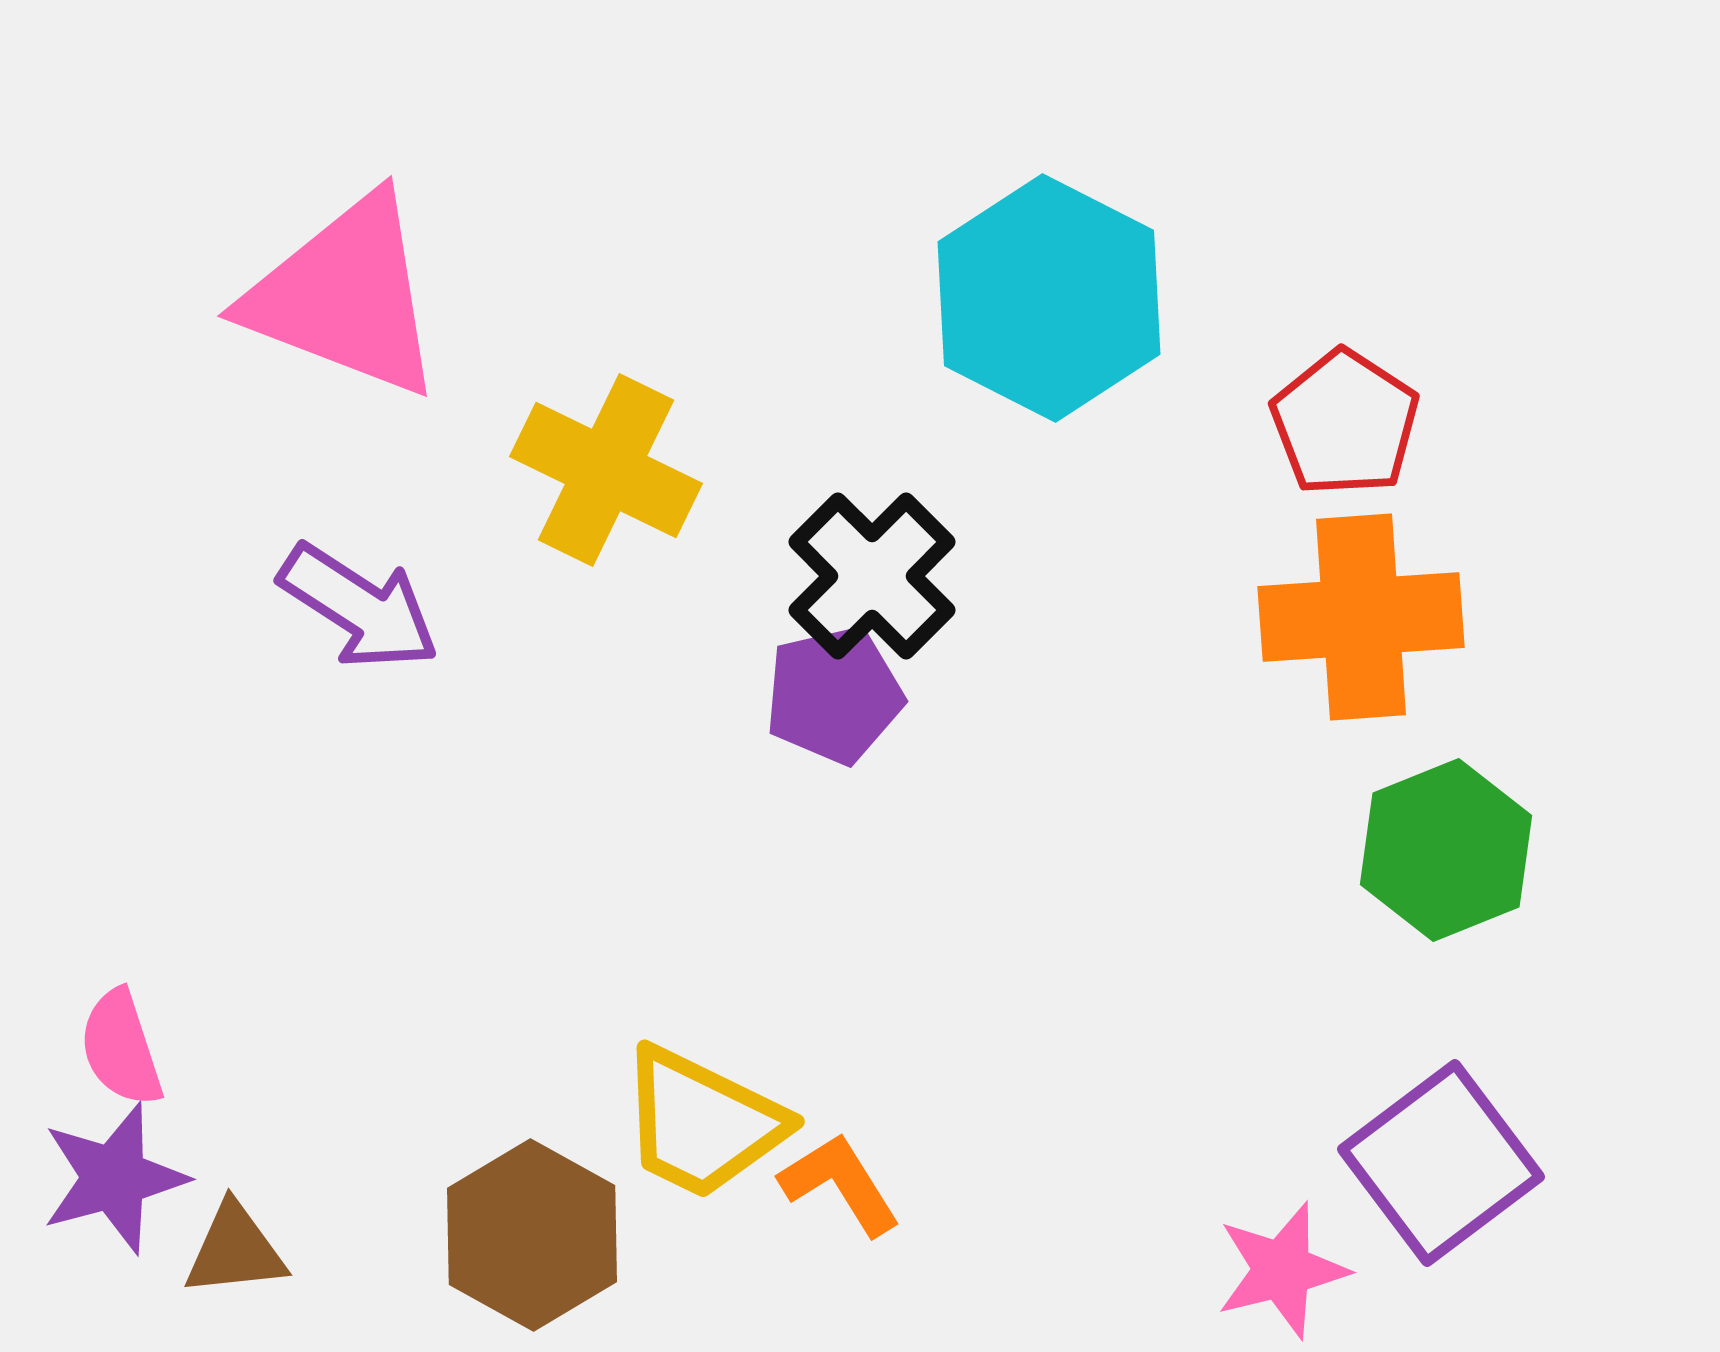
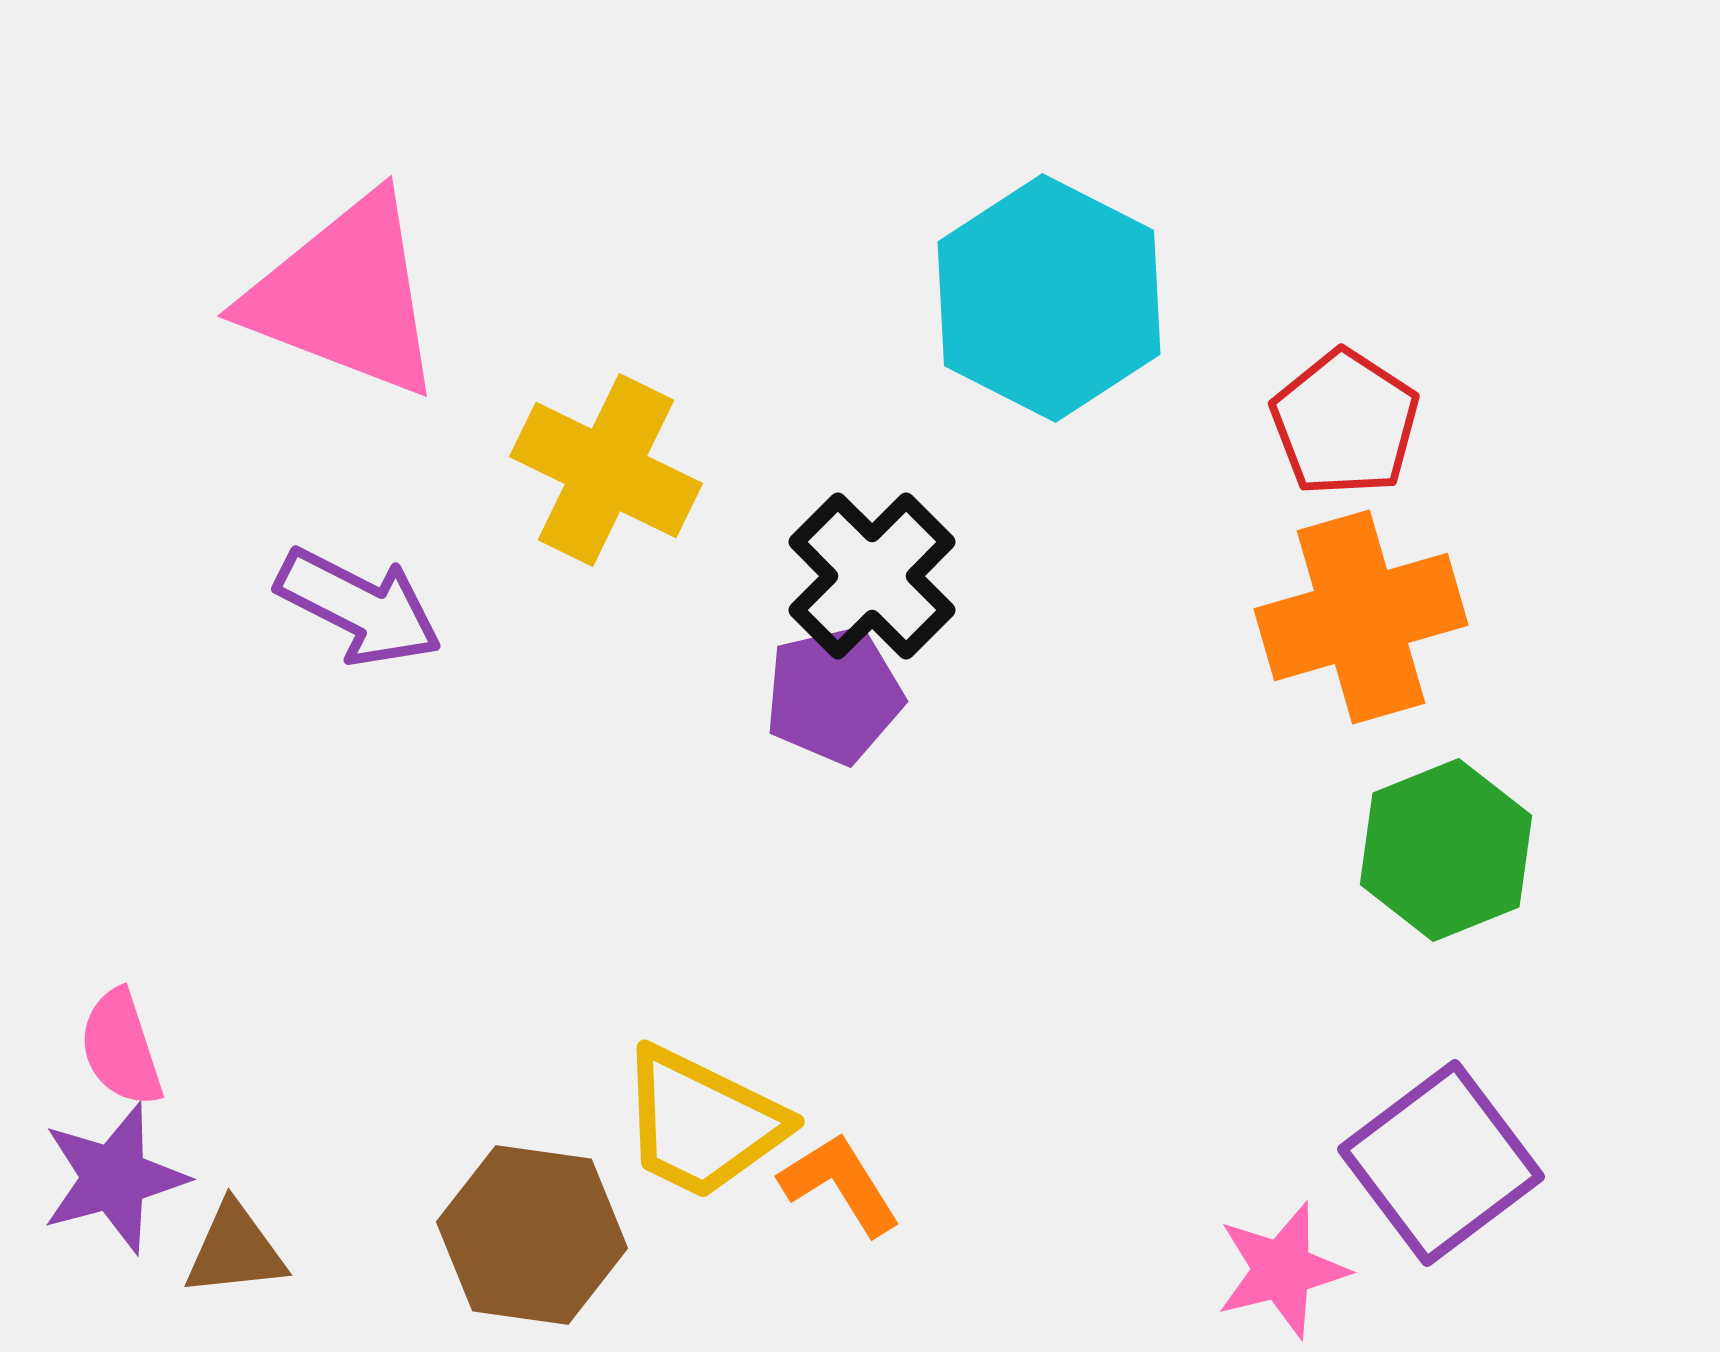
purple arrow: rotated 6 degrees counterclockwise
orange cross: rotated 12 degrees counterclockwise
brown hexagon: rotated 21 degrees counterclockwise
